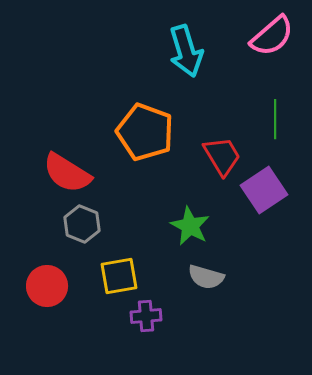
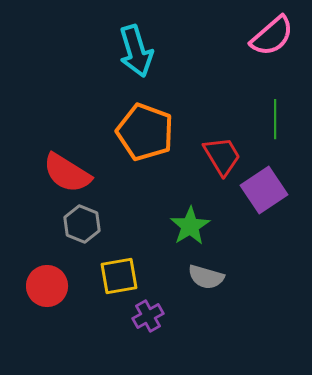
cyan arrow: moved 50 px left
green star: rotated 12 degrees clockwise
purple cross: moved 2 px right; rotated 24 degrees counterclockwise
